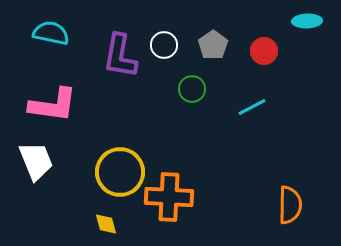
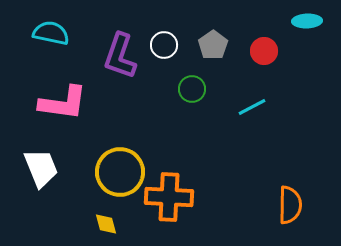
purple L-shape: rotated 9 degrees clockwise
pink L-shape: moved 10 px right, 2 px up
white trapezoid: moved 5 px right, 7 px down
